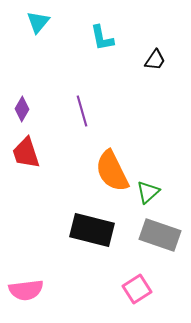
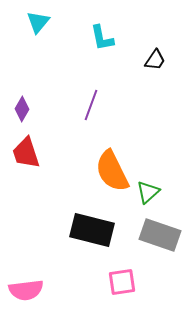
purple line: moved 9 px right, 6 px up; rotated 36 degrees clockwise
pink square: moved 15 px left, 7 px up; rotated 24 degrees clockwise
